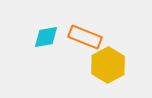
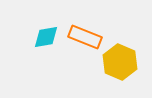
yellow hexagon: moved 12 px right, 3 px up; rotated 8 degrees counterclockwise
